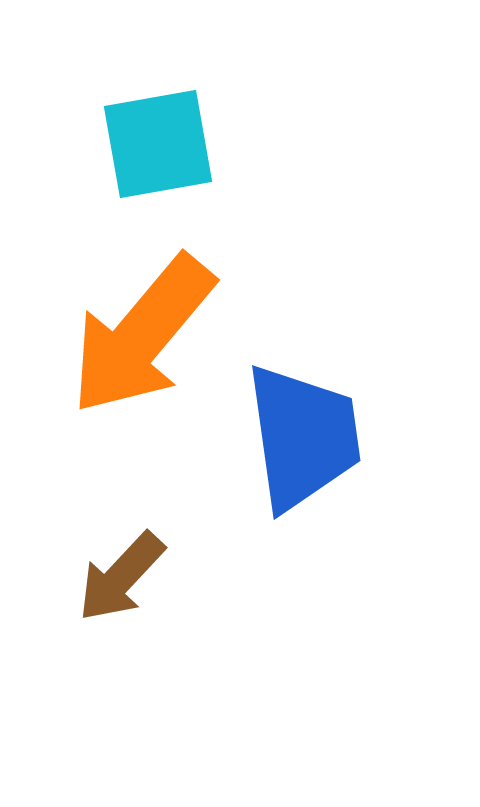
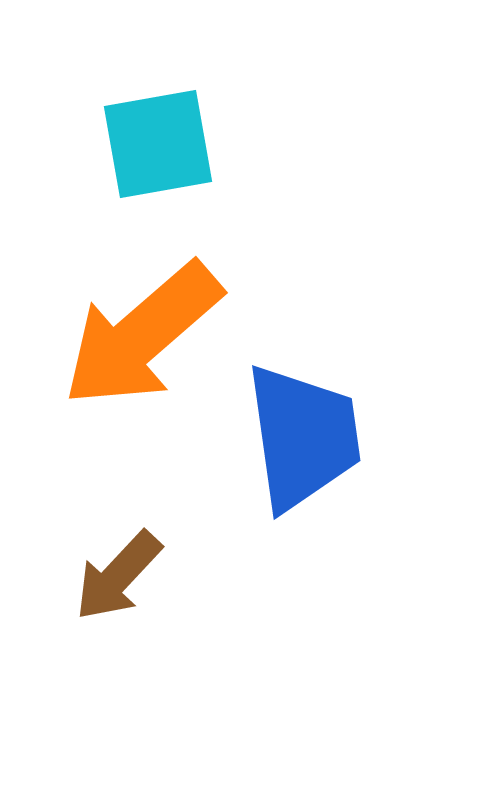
orange arrow: rotated 9 degrees clockwise
brown arrow: moved 3 px left, 1 px up
